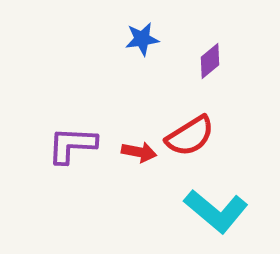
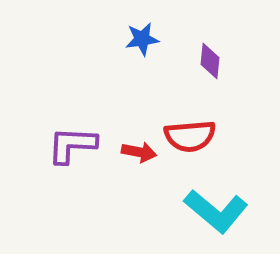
purple diamond: rotated 45 degrees counterclockwise
red semicircle: rotated 27 degrees clockwise
